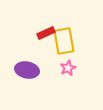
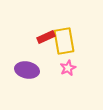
red rectangle: moved 4 px down
